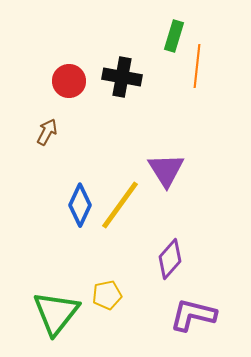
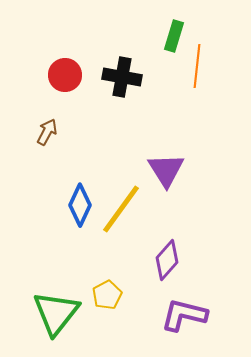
red circle: moved 4 px left, 6 px up
yellow line: moved 1 px right, 4 px down
purple diamond: moved 3 px left, 1 px down
yellow pentagon: rotated 16 degrees counterclockwise
purple L-shape: moved 9 px left
